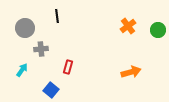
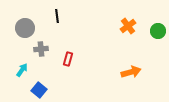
green circle: moved 1 px down
red rectangle: moved 8 px up
blue square: moved 12 px left
